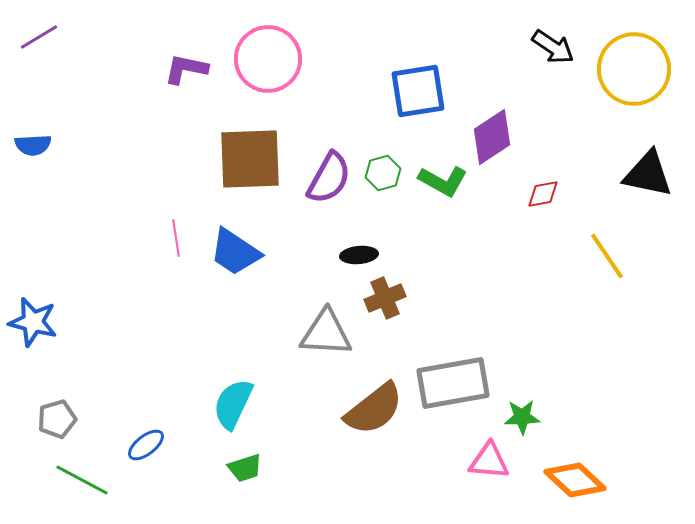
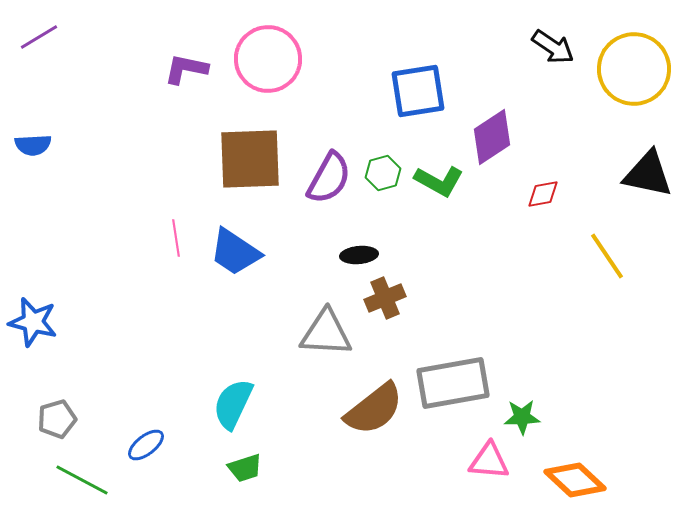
green L-shape: moved 4 px left
